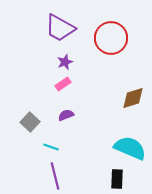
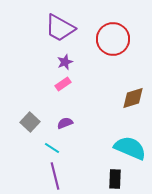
red circle: moved 2 px right, 1 px down
purple semicircle: moved 1 px left, 8 px down
cyan line: moved 1 px right, 1 px down; rotated 14 degrees clockwise
black rectangle: moved 2 px left
